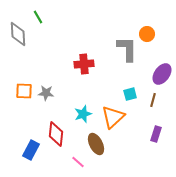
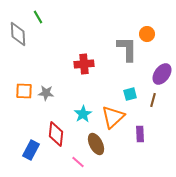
cyan star: rotated 12 degrees counterclockwise
purple rectangle: moved 16 px left; rotated 21 degrees counterclockwise
